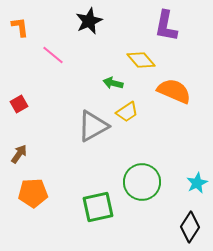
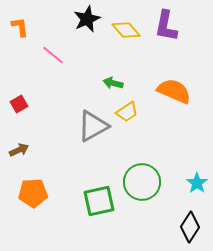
black star: moved 2 px left, 2 px up
yellow diamond: moved 15 px left, 30 px up
brown arrow: moved 4 px up; rotated 30 degrees clockwise
cyan star: rotated 10 degrees counterclockwise
green square: moved 1 px right, 6 px up
